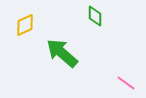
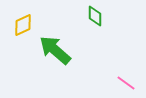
yellow diamond: moved 2 px left
green arrow: moved 7 px left, 3 px up
